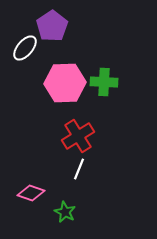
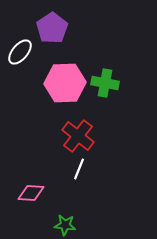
purple pentagon: moved 2 px down
white ellipse: moved 5 px left, 4 px down
green cross: moved 1 px right, 1 px down; rotated 8 degrees clockwise
red cross: rotated 20 degrees counterclockwise
pink diamond: rotated 16 degrees counterclockwise
green star: moved 13 px down; rotated 20 degrees counterclockwise
